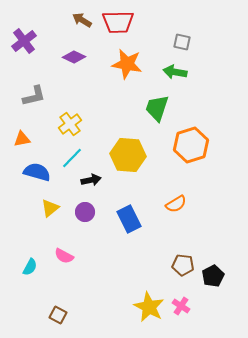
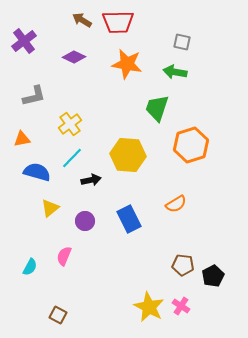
purple circle: moved 9 px down
pink semicircle: rotated 84 degrees clockwise
